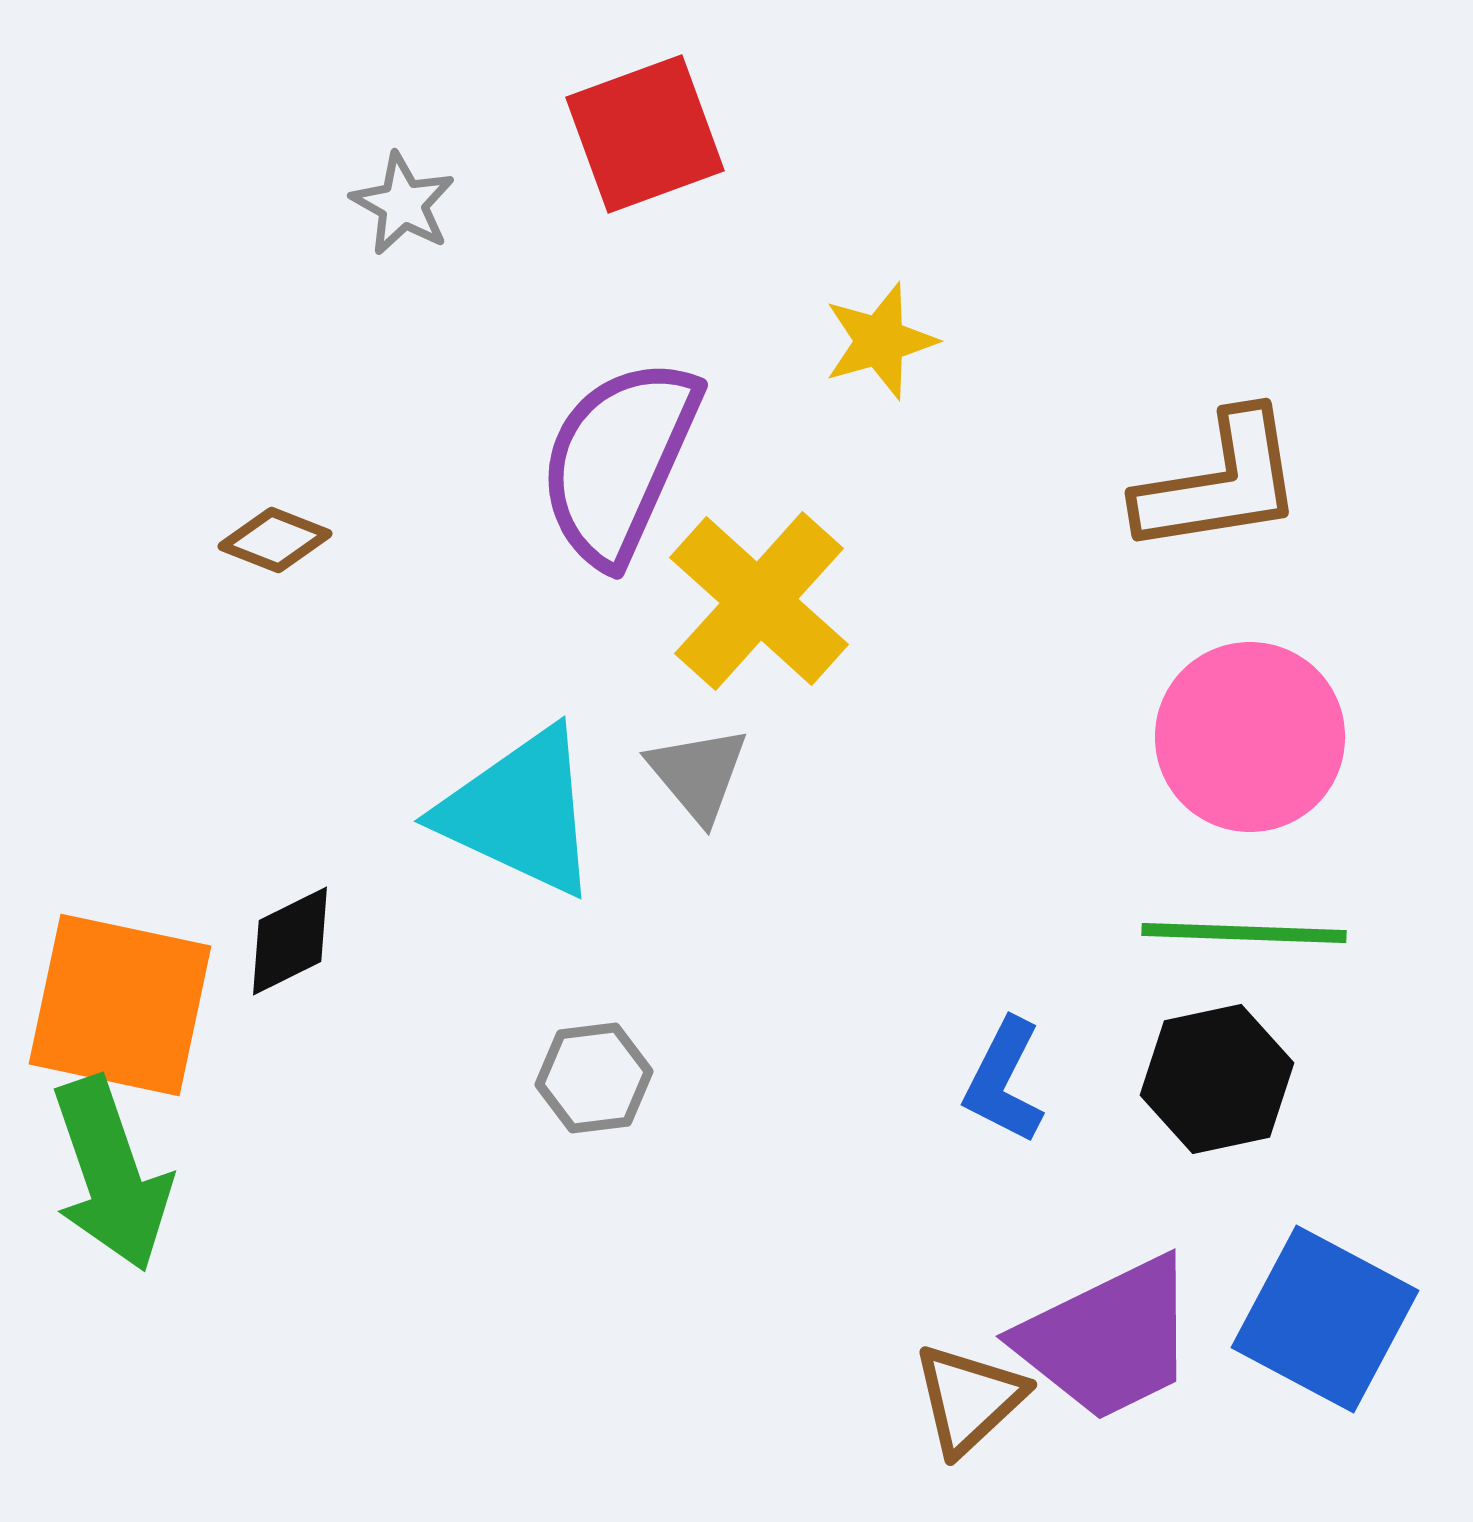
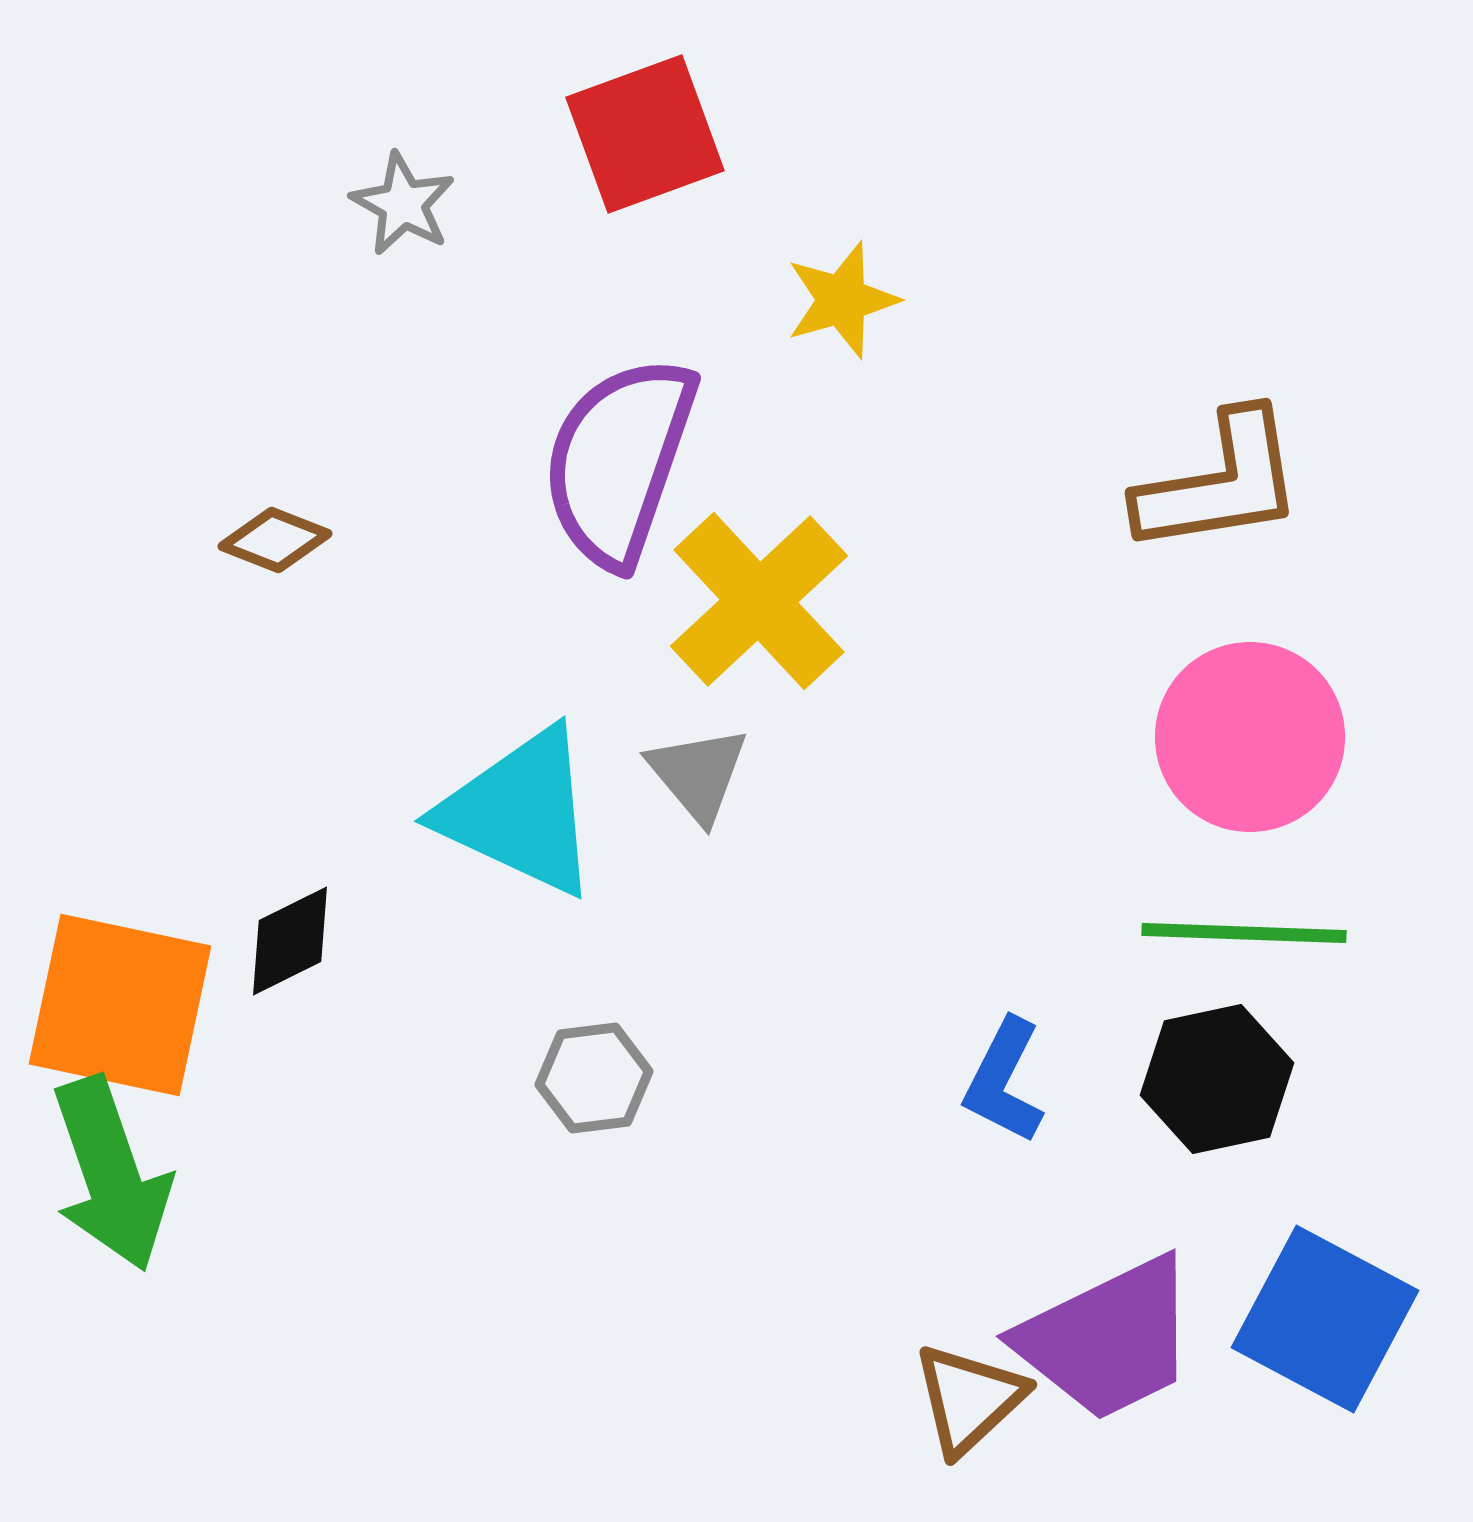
yellow star: moved 38 px left, 41 px up
purple semicircle: rotated 5 degrees counterclockwise
yellow cross: rotated 5 degrees clockwise
